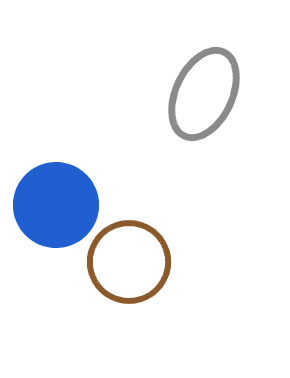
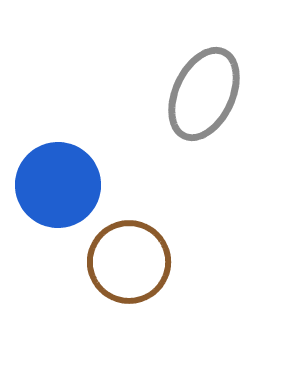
blue circle: moved 2 px right, 20 px up
